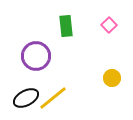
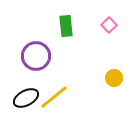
yellow circle: moved 2 px right
yellow line: moved 1 px right, 1 px up
